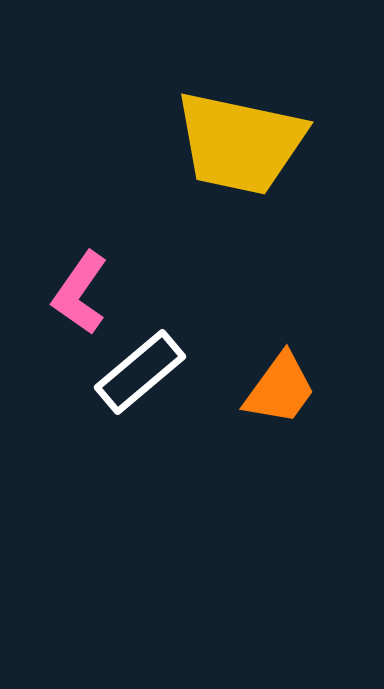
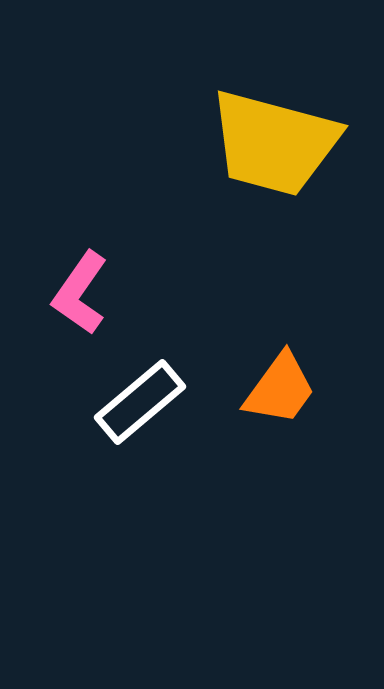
yellow trapezoid: moved 34 px right; rotated 3 degrees clockwise
white rectangle: moved 30 px down
